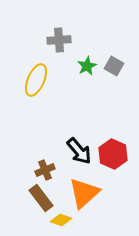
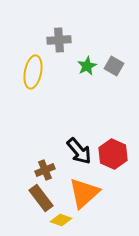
yellow ellipse: moved 3 px left, 8 px up; rotated 12 degrees counterclockwise
